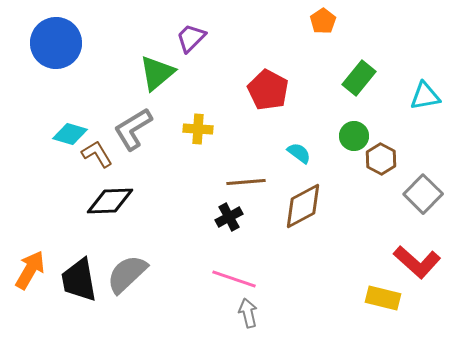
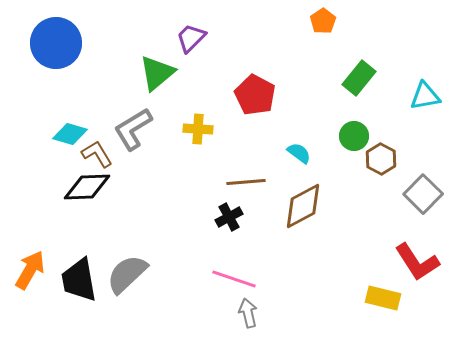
red pentagon: moved 13 px left, 5 px down
black diamond: moved 23 px left, 14 px up
red L-shape: rotated 15 degrees clockwise
